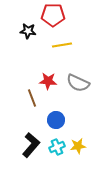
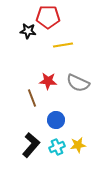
red pentagon: moved 5 px left, 2 px down
yellow line: moved 1 px right
yellow star: moved 1 px up
